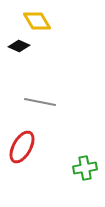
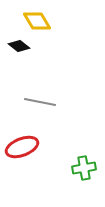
black diamond: rotated 15 degrees clockwise
red ellipse: rotated 40 degrees clockwise
green cross: moved 1 px left
